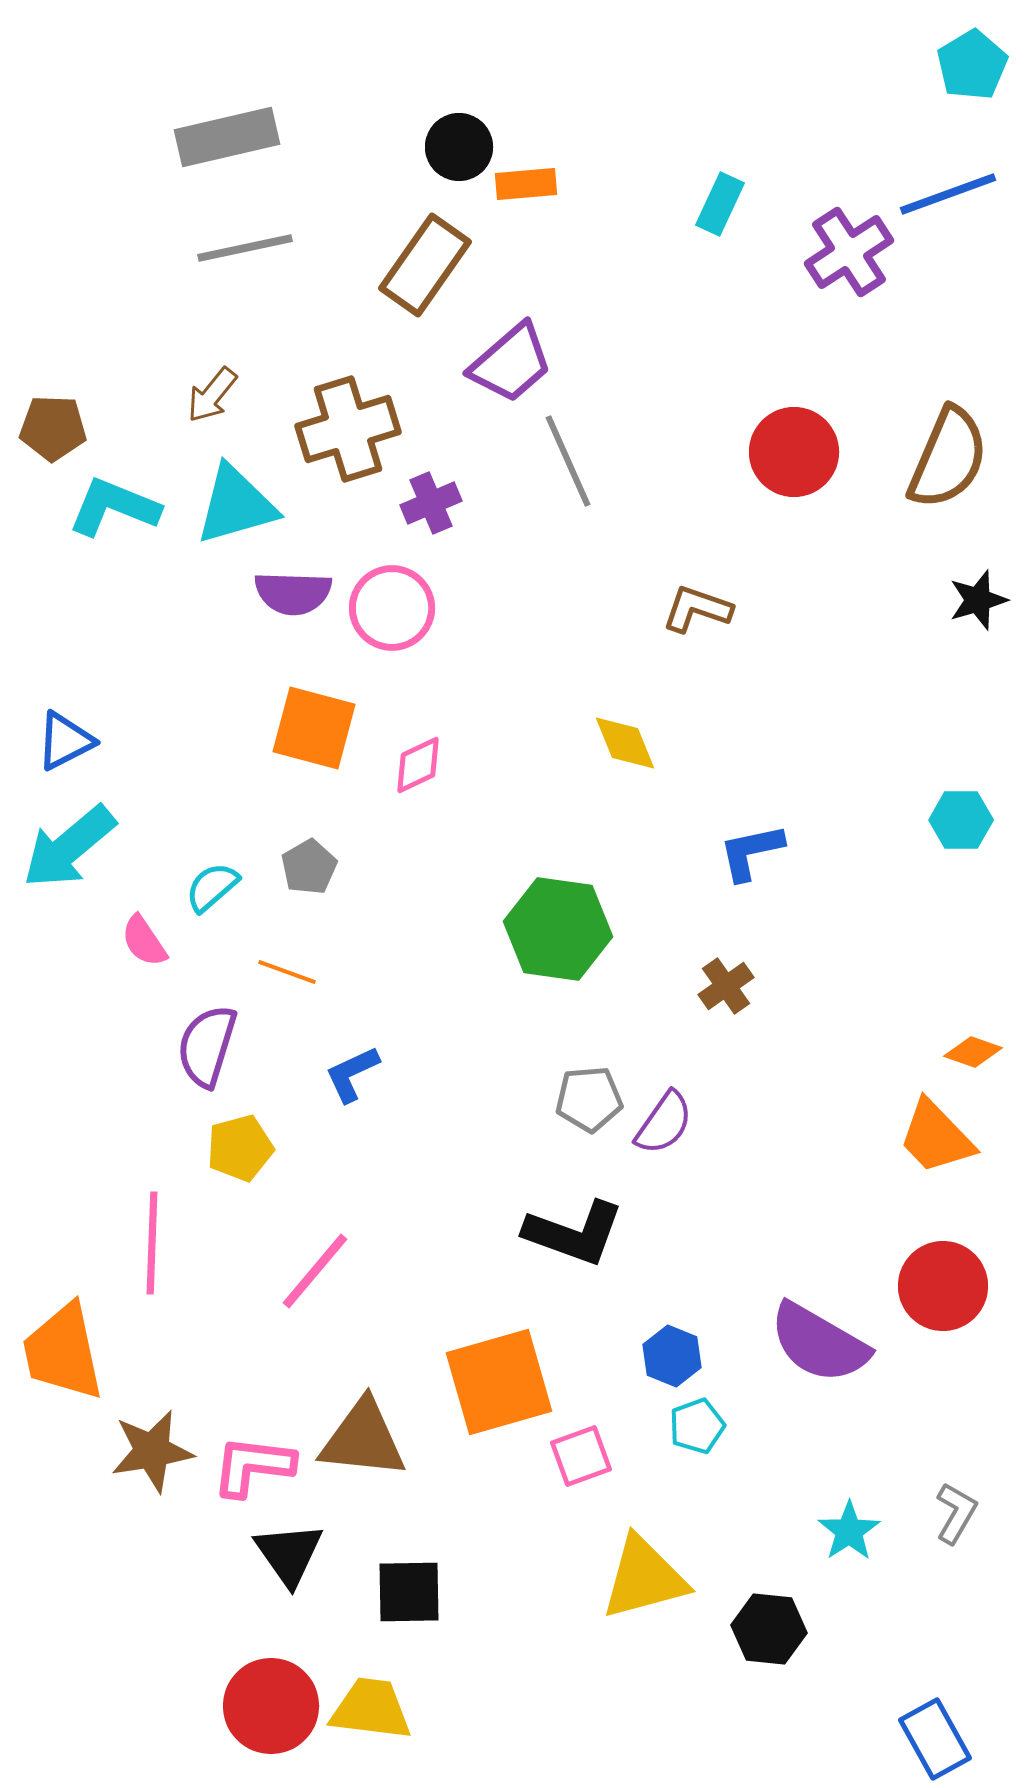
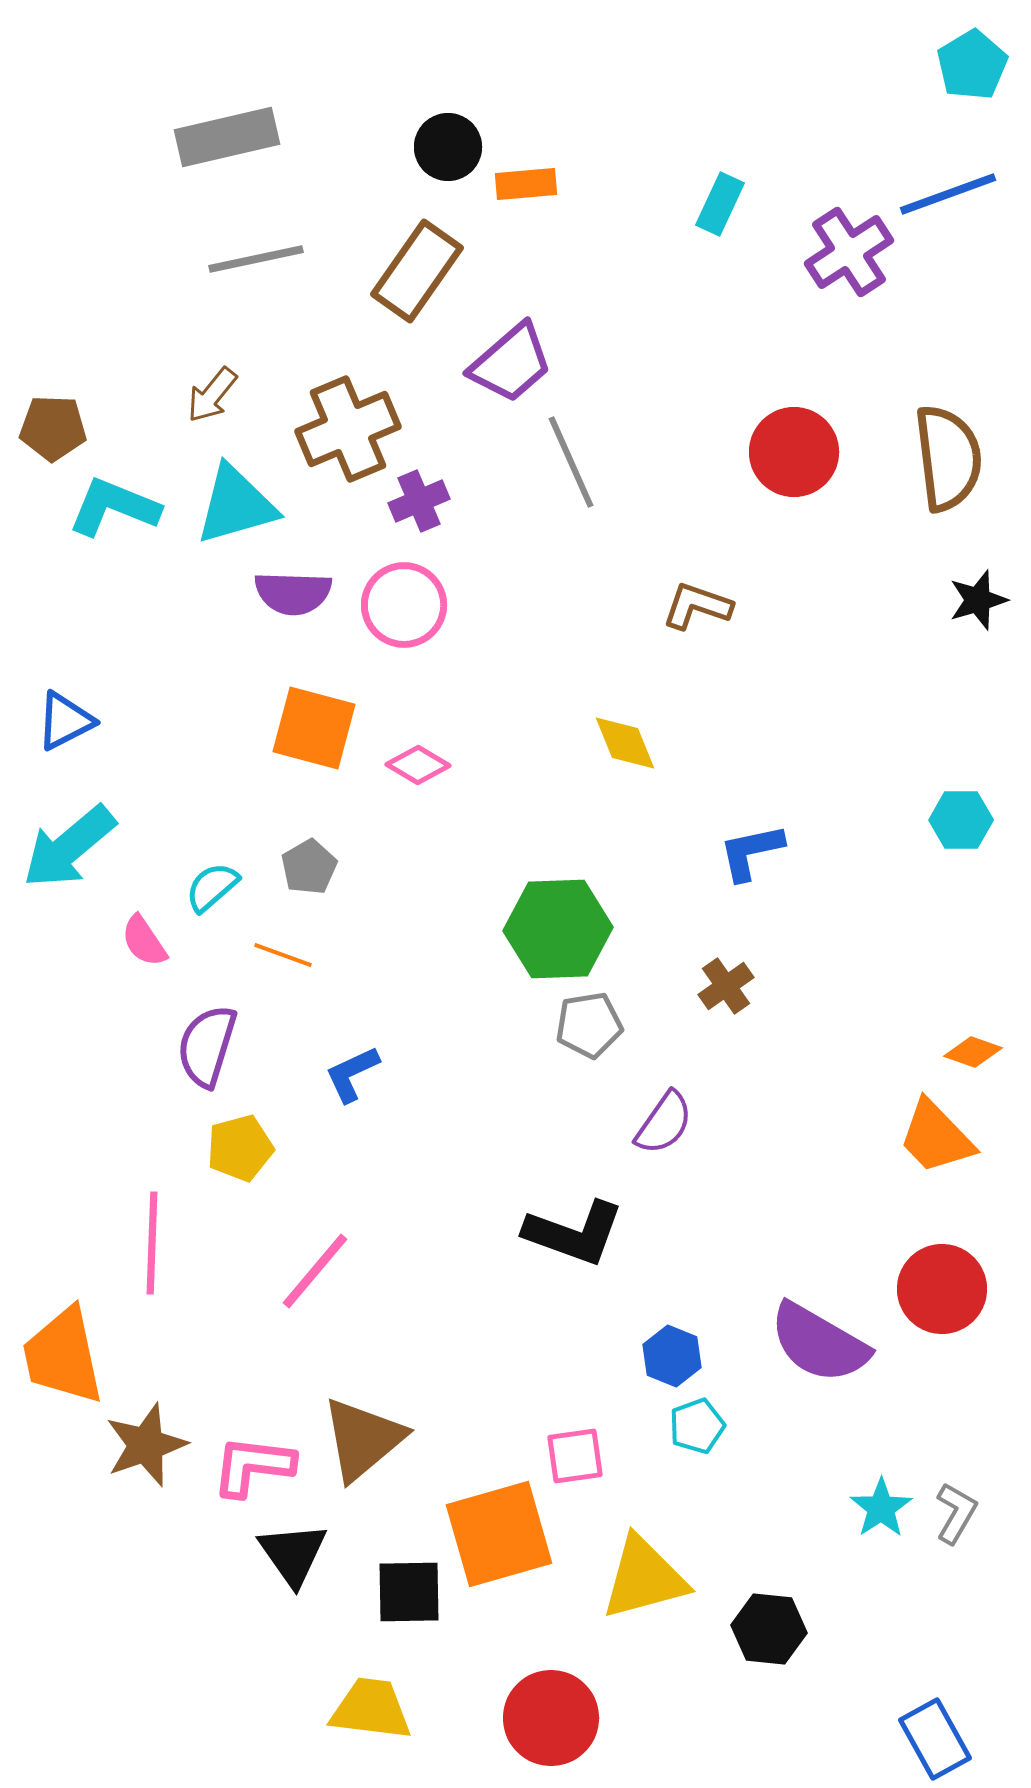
black circle at (459, 147): moved 11 px left
gray line at (245, 248): moved 11 px right, 11 px down
brown rectangle at (425, 265): moved 8 px left, 6 px down
brown cross at (348, 429): rotated 6 degrees counterclockwise
brown semicircle at (948, 458): rotated 30 degrees counterclockwise
gray line at (568, 461): moved 3 px right, 1 px down
purple cross at (431, 503): moved 12 px left, 2 px up
pink circle at (392, 608): moved 12 px right, 3 px up
brown L-shape at (697, 609): moved 3 px up
blue triangle at (65, 741): moved 20 px up
pink diamond at (418, 765): rotated 56 degrees clockwise
green hexagon at (558, 929): rotated 10 degrees counterclockwise
orange line at (287, 972): moved 4 px left, 17 px up
gray pentagon at (589, 1099): moved 74 px up; rotated 4 degrees counterclockwise
red circle at (943, 1286): moved 1 px left, 3 px down
orange trapezoid at (63, 1352): moved 4 px down
orange square at (499, 1382): moved 152 px down
brown triangle at (363, 1439): rotated 46 degrees counterclockwise
brown star at (152, 1451): moved 6 px left, 6 px up; rotated 10 degrees counterclockwise
pink square at (581, 1456): moved 6 px left; rotated 12 degrees clockwise
cyan star at (849, 1531): moved 32 px right, 23 px up
black triangle at (289, 1554): moved 4 px right
red circle at (271, 1706): moved 280 px right, 12 px down
